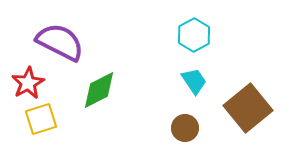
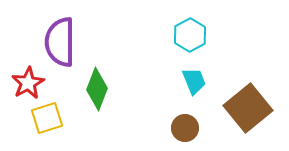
cyan hexagon: moved 4 px left
purple semicircle: rotated 117 degrees counterclockwise
cyan trapezoid: rotated 12 degrees clockwise
green diamond: moved 2 px left, 1 px up; rotated 42 degrees counterclockwise
yellow square: moved 6 px right, 1 px up
